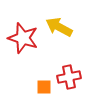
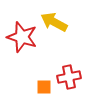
yellow arrow: moved 5 px left, 5 px up
red star: moved 1 px left, 1 px up
